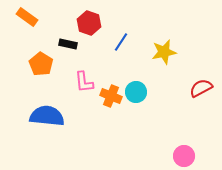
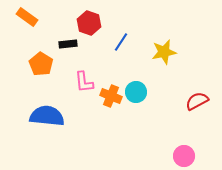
black rectangle: rotated 18 degrees counterclockwise
red semicircle: moved 4 px left, 13 px down
